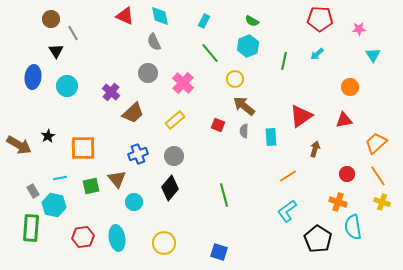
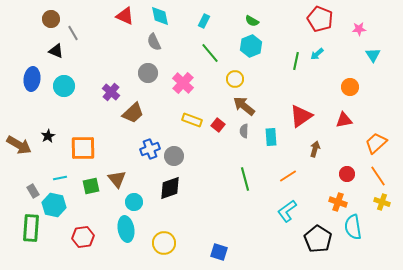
red pentagon at (320, 19): rotated 20 degrees clockwise
cyan hexagon at (248, 46): moved 3 px right
black triangle at (56, 51): rotated 35 degrees counterclockwise
green line at (284, 61): moved 12 px right
blue ellipse at (33, 77): moved 1 px left, 2 px down
cyan circle at (67, 86): moved 3 px left
yellow rectangle at (175, 120): moved 17 px right; rotated 60 degrees clockwise
red square at (218, 125): rotated 16 degrees clockwise
blue cross at (138, 154): moved 12 px right, 5 px up
black diamond at (170, 188): rotated 30 degrees clockwise
green line at (224, 195): moved 21 px right, 16 px up
cyan ellipse at (117, 238): moved 9 px right, 9 px up
